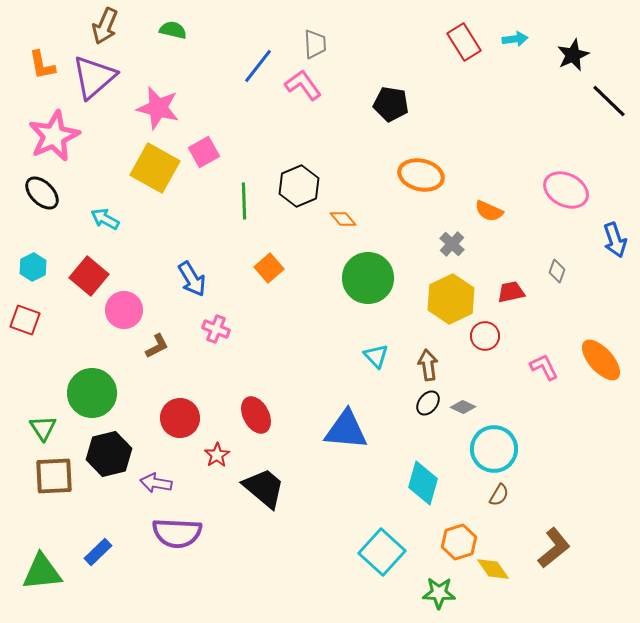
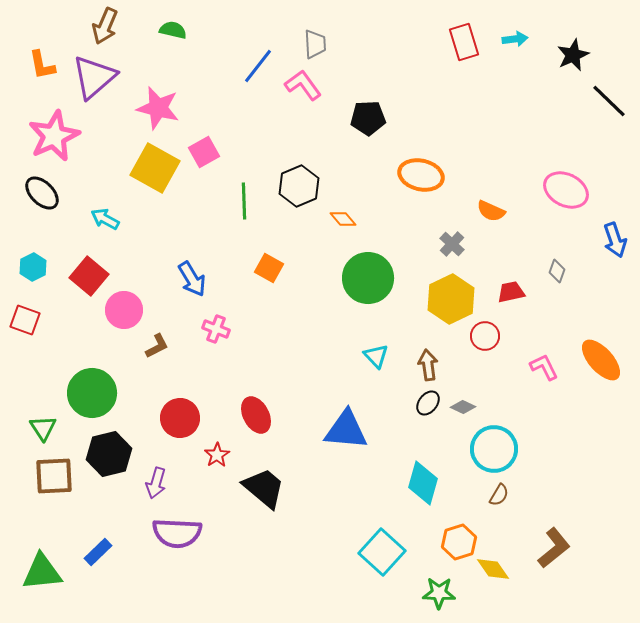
red rectangle at (464, 42): rotated 15 degrees clockwise
black pentagon at (391, 104): moved 23 px left, 14 px down; rotated 12 degrees counterclockwise
orange semicircle at (489, 211): moved 2 px right
orange square at (269, 268): rotated 20 degrees counterclockwise
purple arrow at (156, 483): rotated 84 degrees counterclockwise
